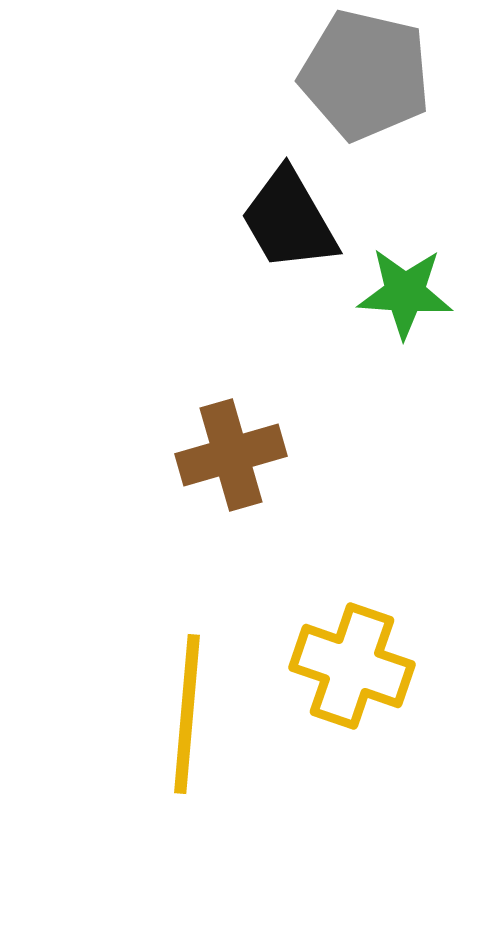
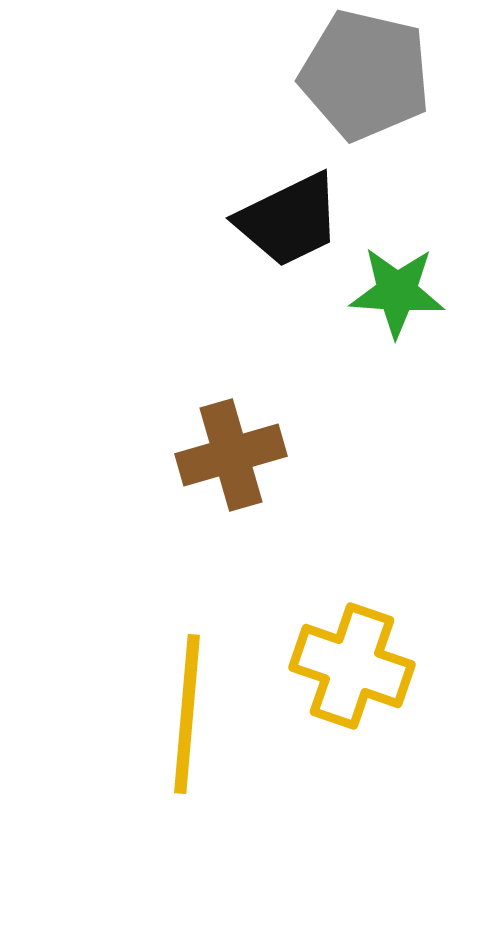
black trapezoid: rotated 86 degrees counterclockwise
green star: moved 8 px left, 1 px up
